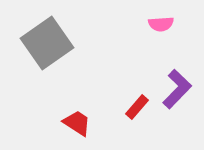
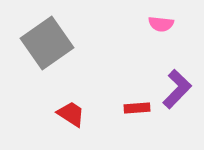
pink semicircle: rotated 10 degrees clockwise
red rectangle: moved 1 px down; rotated 45 degrees clockwise
red trapezoid: moved 6 px left, 9 px up
